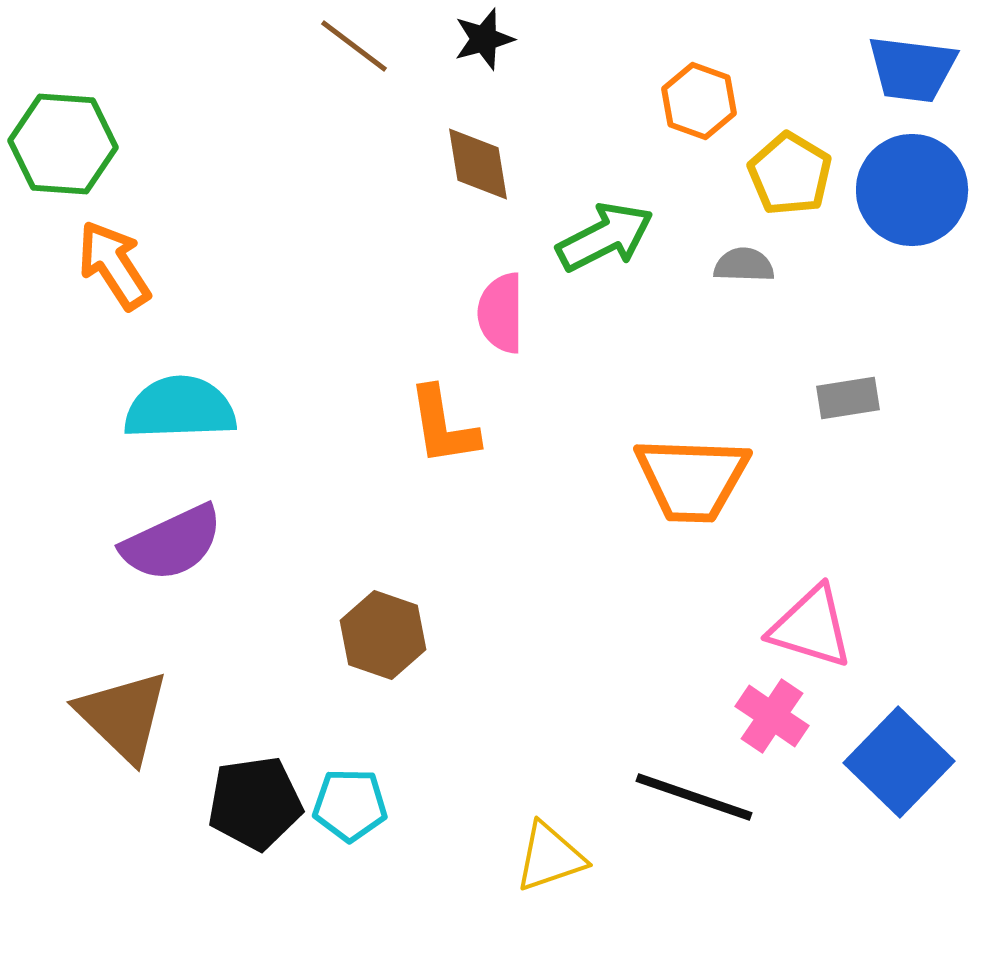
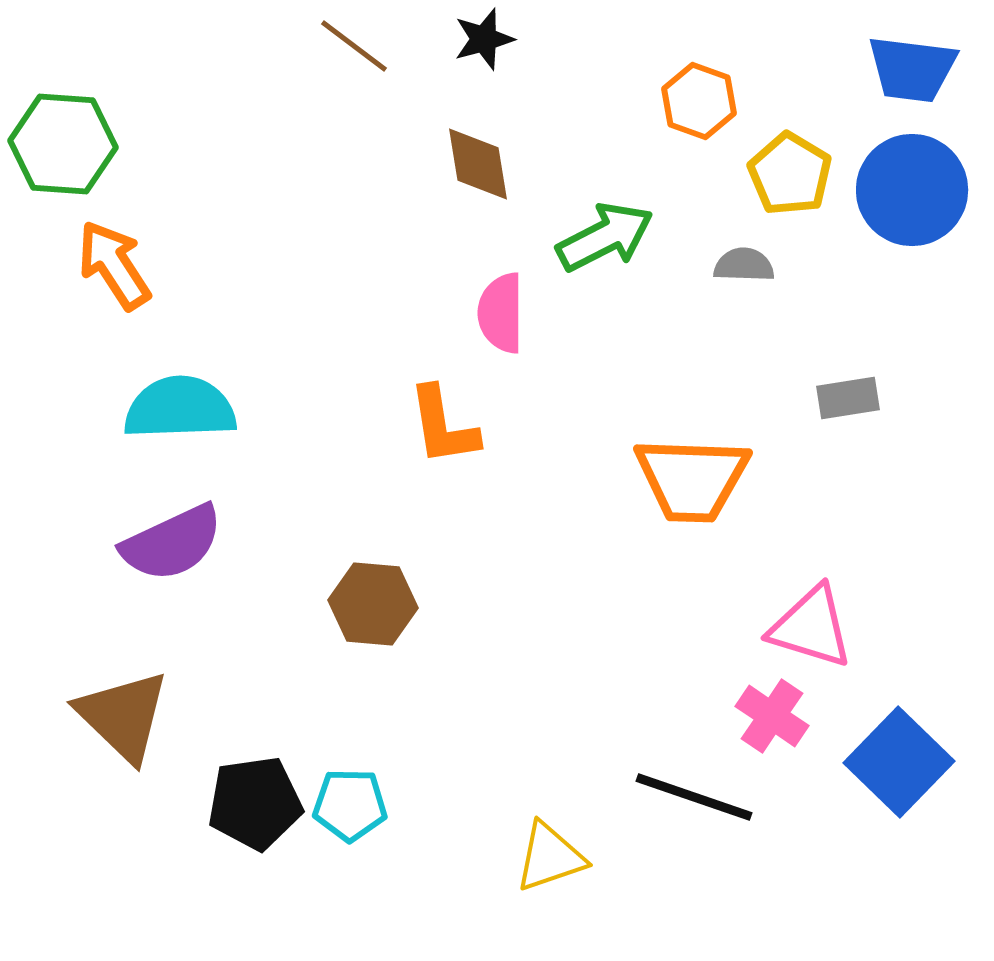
brown hexagon: moved 10 px left, 31 px up; rotated 14 degrees counterclockwise
